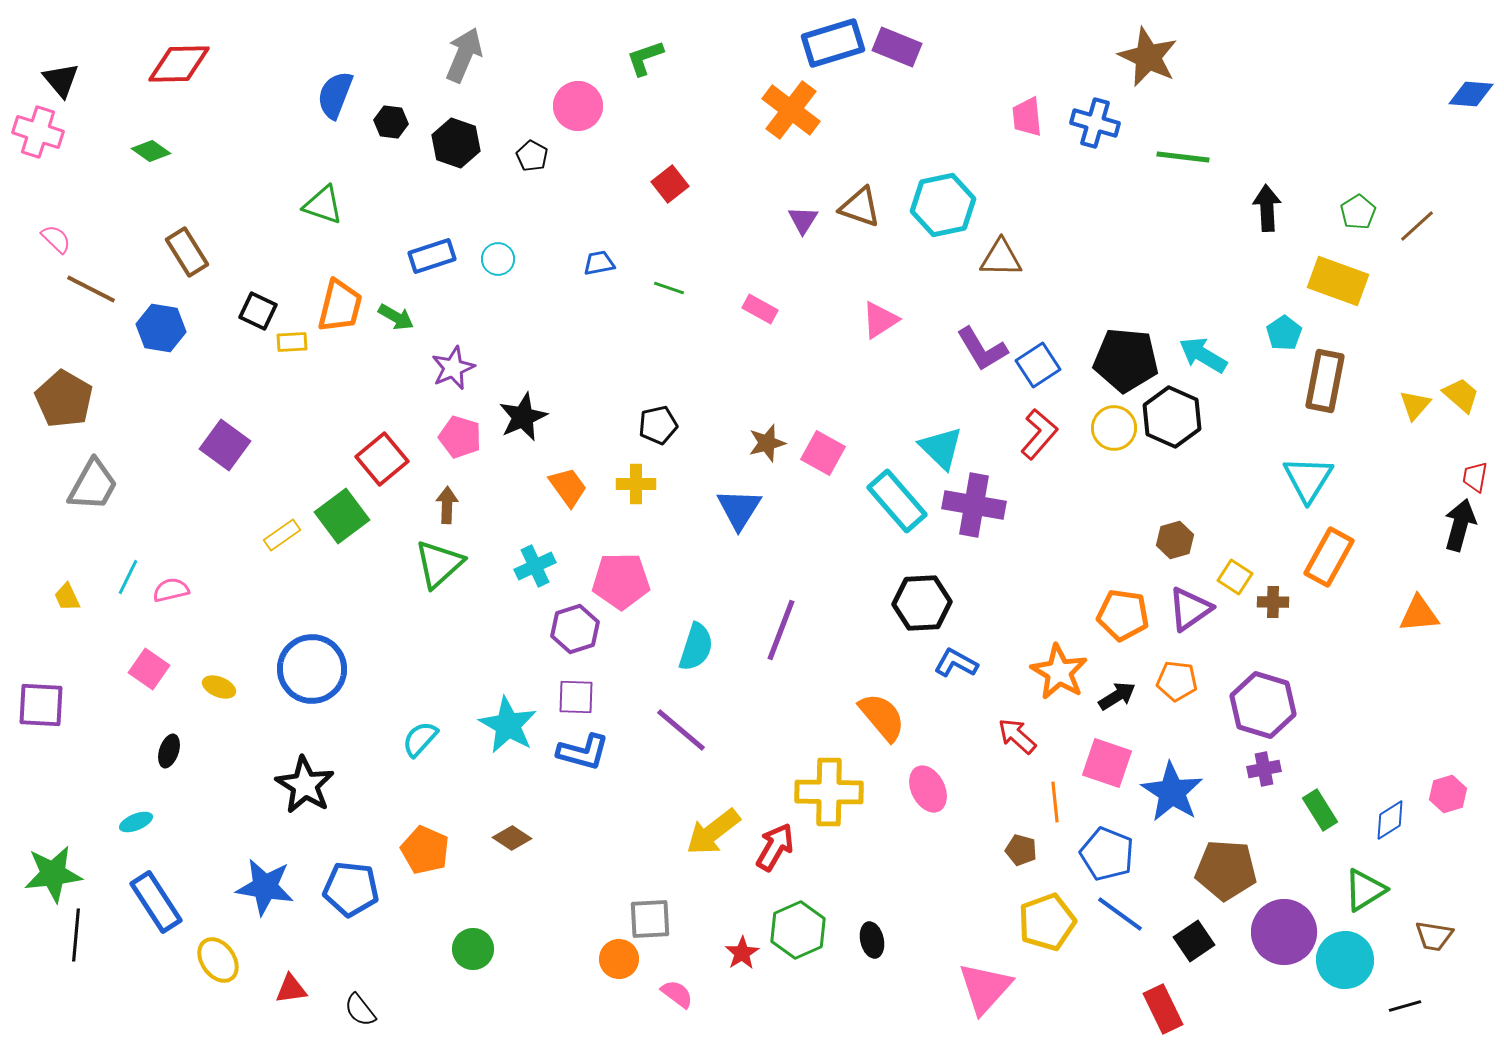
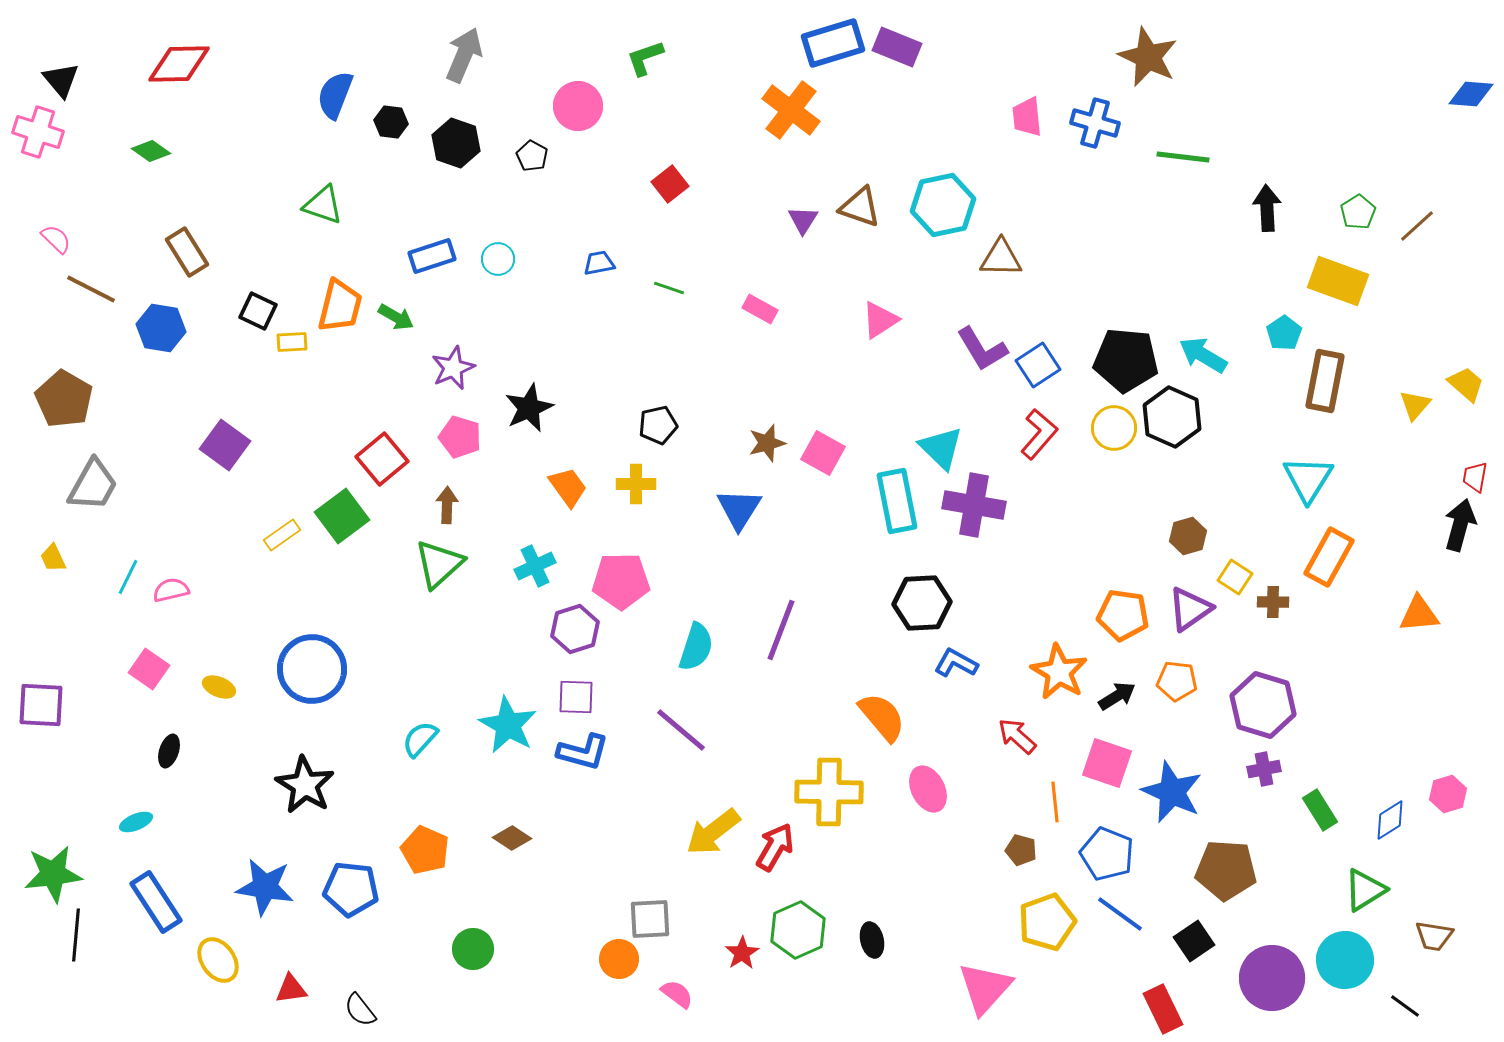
yellow trapezoid at (1461, 395): moved 5 px right, 11 px up
black star at (523, 417): moved 6 px right, 9 px up
cyan rectangle at (897, 501): rotated 30 degrees clockwise
brown hexagon at (1175, 540): moved 13 px right, 4 px up
yellow trapezoid at (67, 597): moved 14 px left, 39 px up
blue star at (1172, 792): rotated 8 degrees counterclockwise
purple circle at (1284, 932): moved 12 px left, 46 px down
black line at (1405, 1006): rotated 52 degrees clockwise
